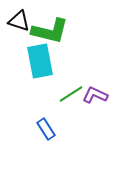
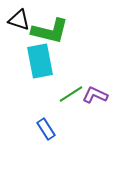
black triangle: moved 1 px up
